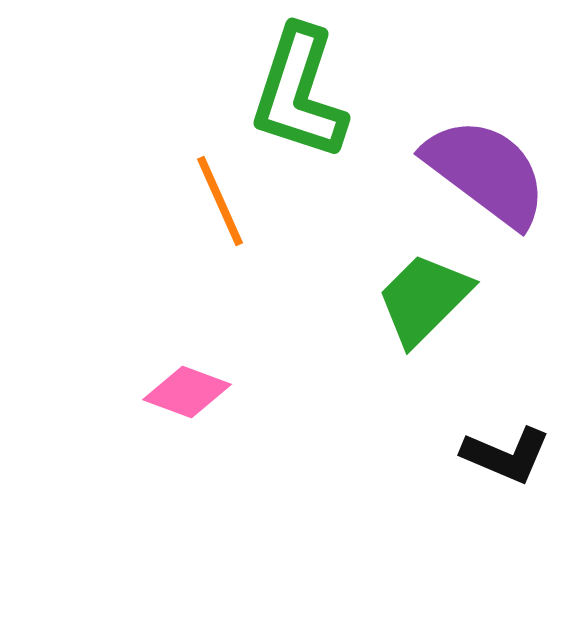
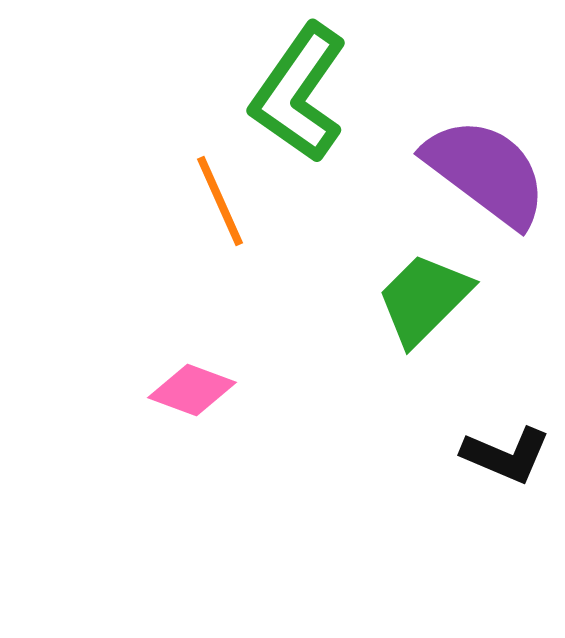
green L-shape: rotated 17 degrees clockwise
pink diamond: moved 5 px right, 2 px up
